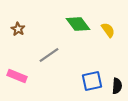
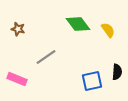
brown star: rotated 16 degrees counterclockwise
gray line: moved 3 px left, 2 px down
pink rectangle: moved 3 px down
black semicircle: moved 14 px up
